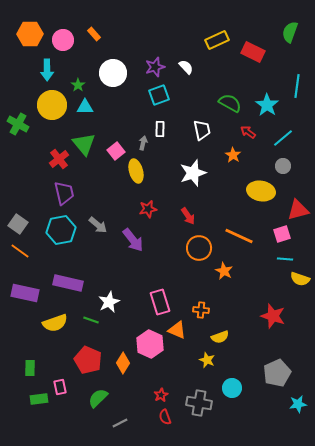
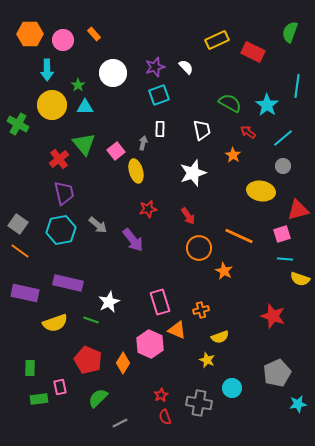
orange cross at (201, 310): rotated 21 degrees counterclockwise
